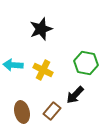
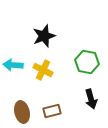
black star: moved 3 px right, 7 px down
green hexagon: moved 1 px right, 1 px up
black arrow: moved 16 px right, 4 px down; rotated 60 degrees counterclockwise
brown rectangle: rotated 36 degrees clockwise
